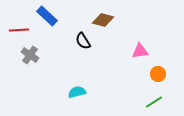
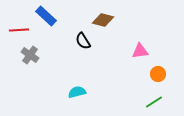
blue rectangle: moved 1 px left
